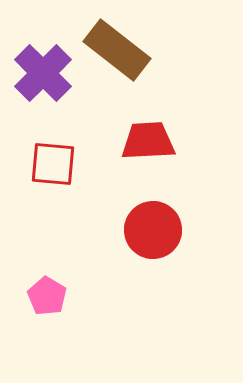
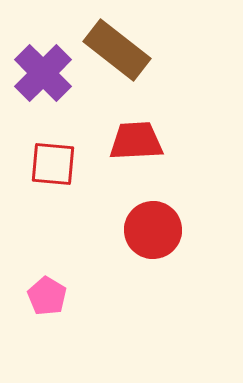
red trapezoid: moved 12 px left
